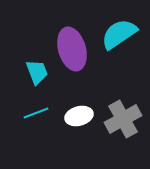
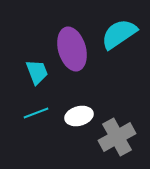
gray cross: moved 6 px left, 18 px down
